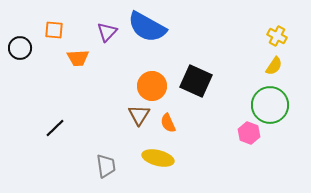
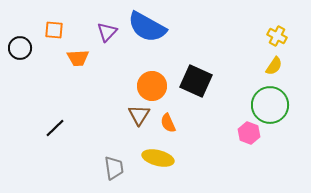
gray trapezoid: moved 8 px right, 2 px down
